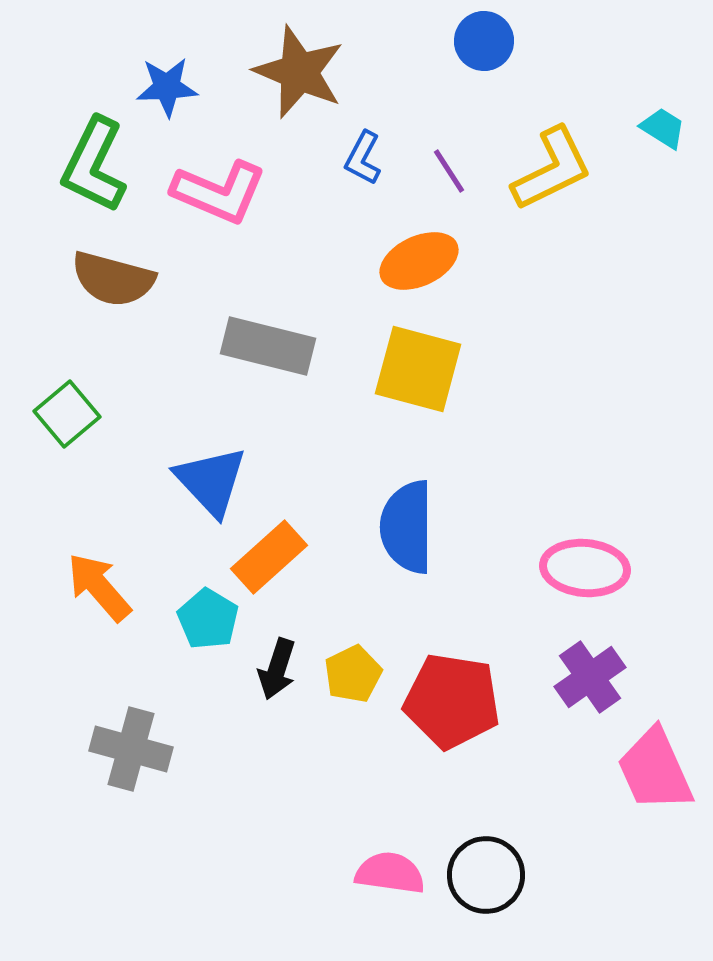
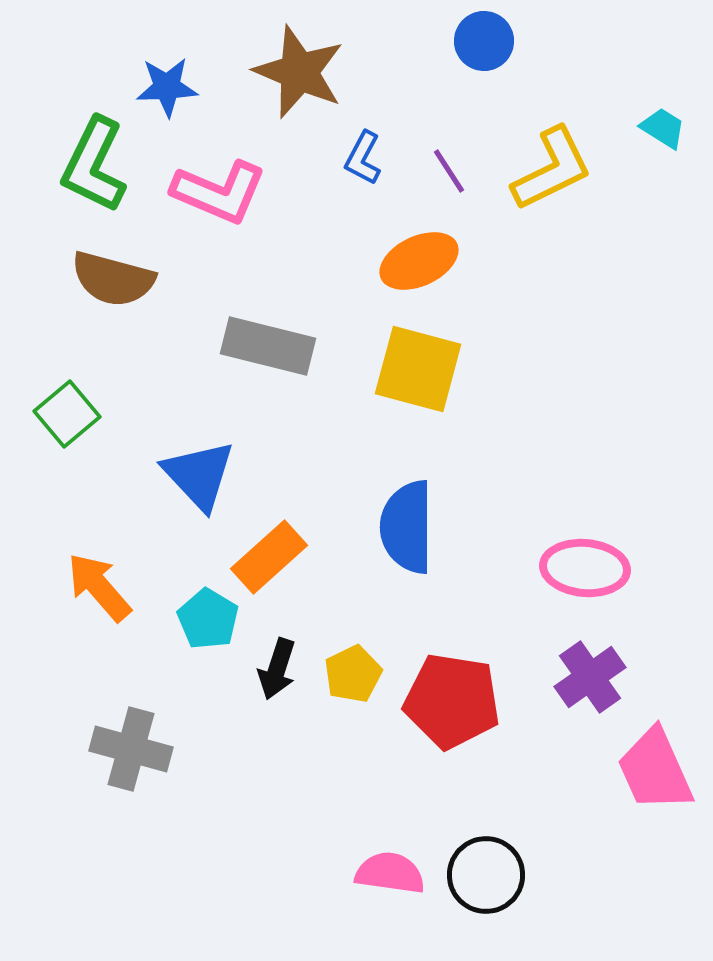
blue triangle: moved 12 px left, 6 px up
